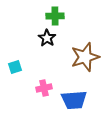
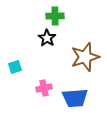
blue trapezoid: moved 1 px right, 2 px up
